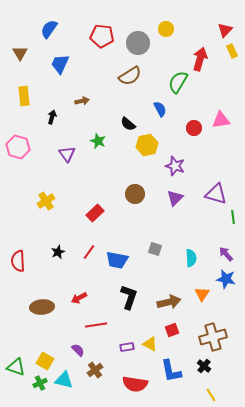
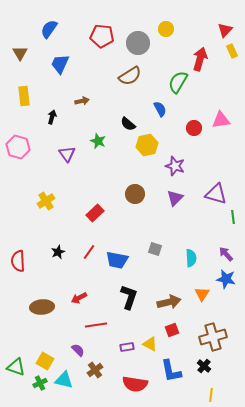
yellow line at (211, 395): rotated 40 degrees clockwise
